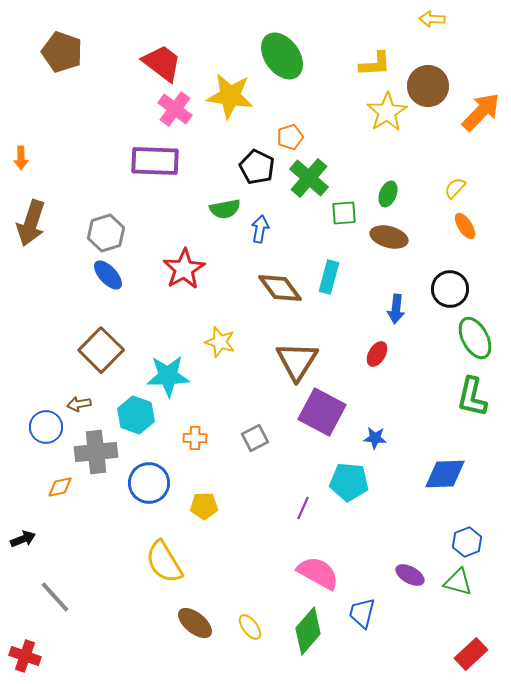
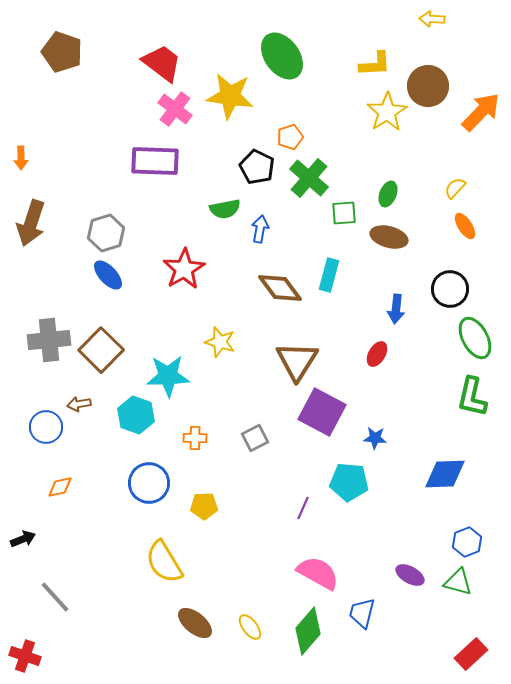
cyan rectangle at (329, 277): moved 2 px up
gray cross at (96, 452): moved 47 px left, 112 px up
